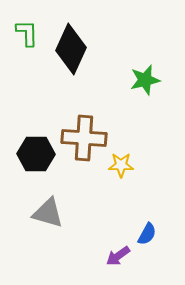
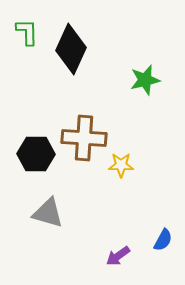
green L-shape: moved 1 px up
blue semicircle: moved 16 px right, 6 px down
